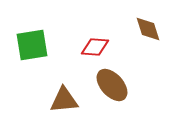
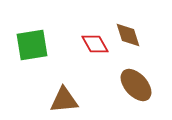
brown diamond: moved 20 px left, 6 px down
red diamond: moved 3 px up; rotated 56 degrees clockwise
brown ellipse: moved 24 px right
